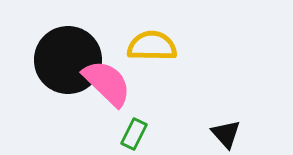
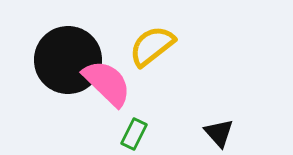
yellow semicircle: rotated 39 degrees counterclockwise
black triangle: moved 7 px left, 1 px up
